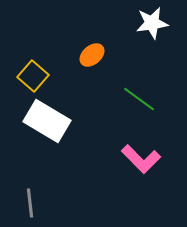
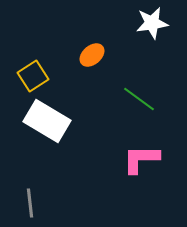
yellow square: rotated 16 degrees clockwise
pink L-shape: rotated 135 degrees clockwise
